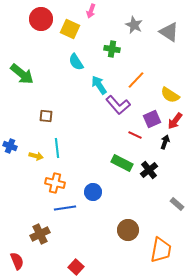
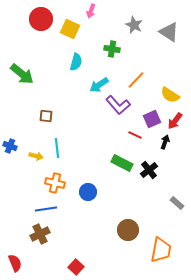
cyan semicircle: rotated 132 degrees counterclockwise
cyan arrow: rotated 90 degrees counterclockwise
blue circle: moved 5 px left
gray rectangle: moved 1 px up
blue line: moved 19 px left, 1 px down
red semicircle: moved 2 px left, 2 px down
